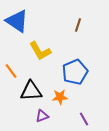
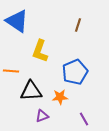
yellow L-shape: rotated 50 degrees clockwise
orange line: rotated 49 degrees counterclockwise
